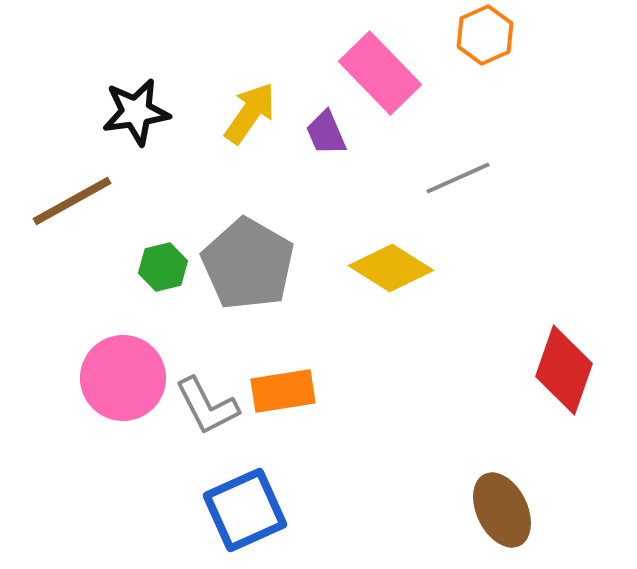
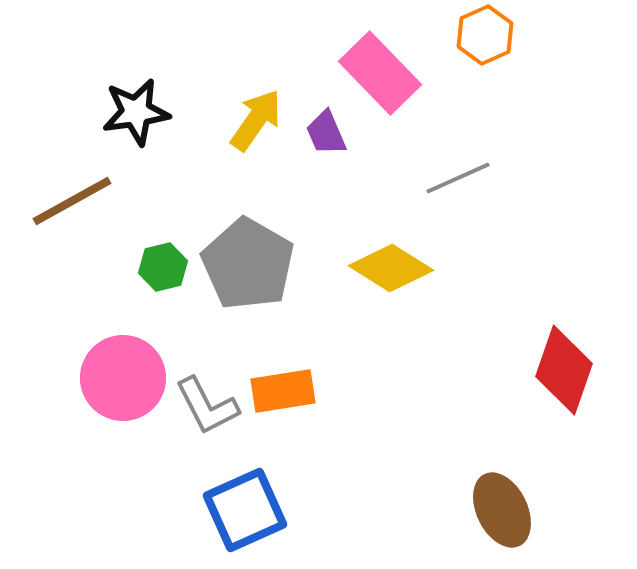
yellow arrow: moved 6 px right, 7 px down
